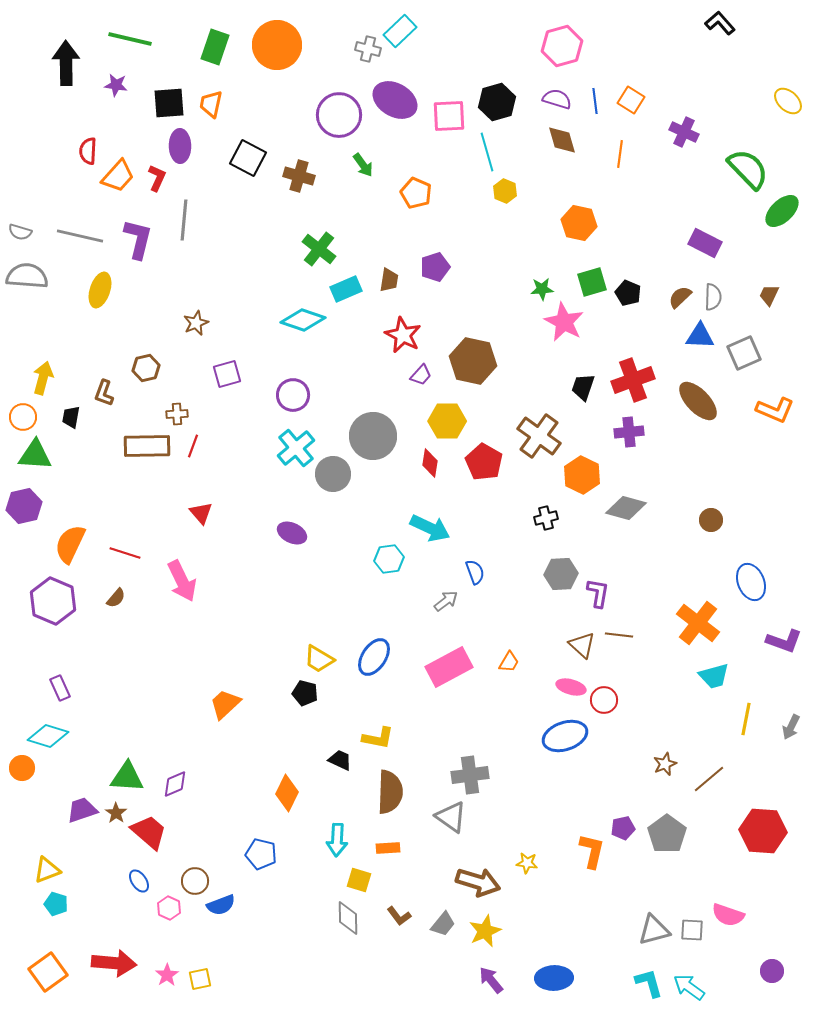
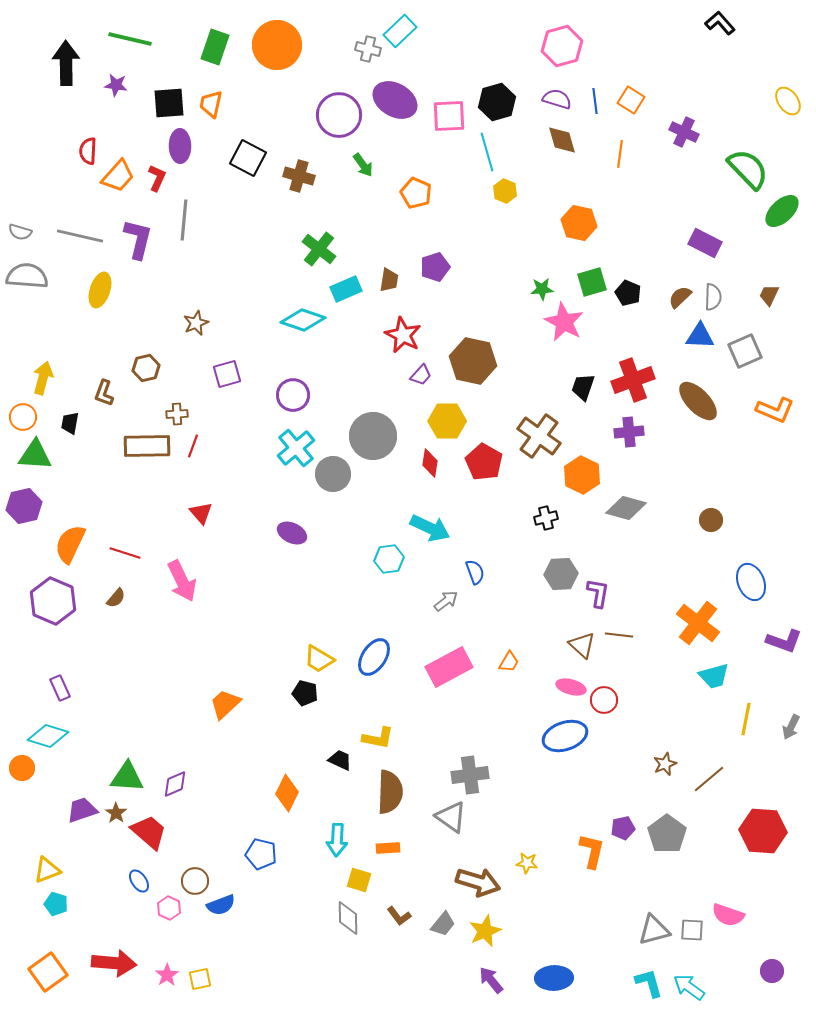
yellow ellipse at (788, 101): rotated 12 degrees clockwise
gray square at (744, 353): moved 1 px right, 2 px up
black trapezoid at (71, 417): moved 1 px left, 6 px down
